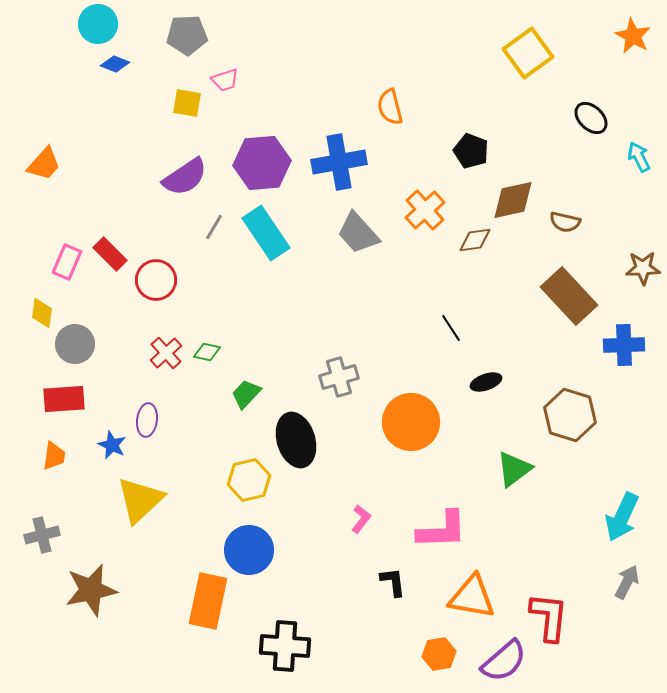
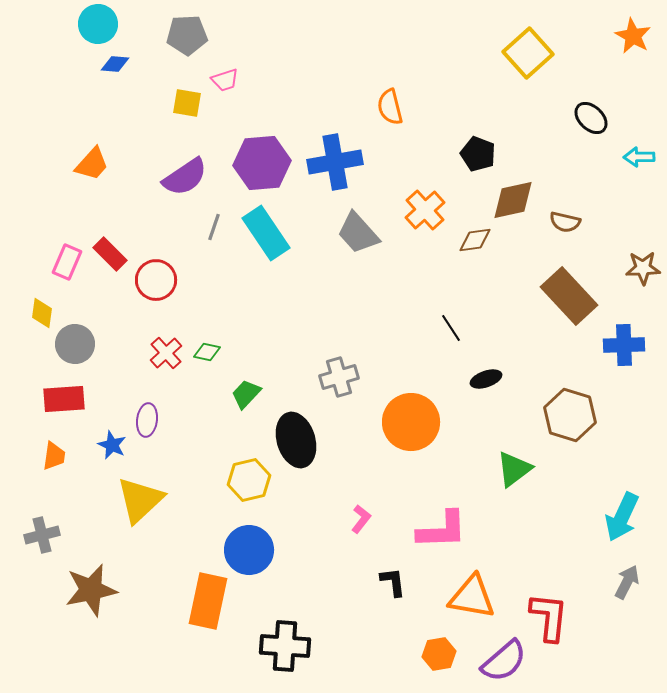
yellow square at (528, 53): rotated 6 degrees counterclockwise
blue diamond at (115, 64): rotated 16 degrees counterclockwise
black pentagon at (471, 151): moved 7 px right, 3 px down
cyan arrow at (639, 157): rotated 64 degrees counterclockwise
blue cross at (339, 162): moved 4 px left
orange trapezoid at (44, 164): moved 48 px right
gray line at (214, 227): rotated 12 degrees counterclockwise
black ellipse at (486, 382): moved 3 px up
